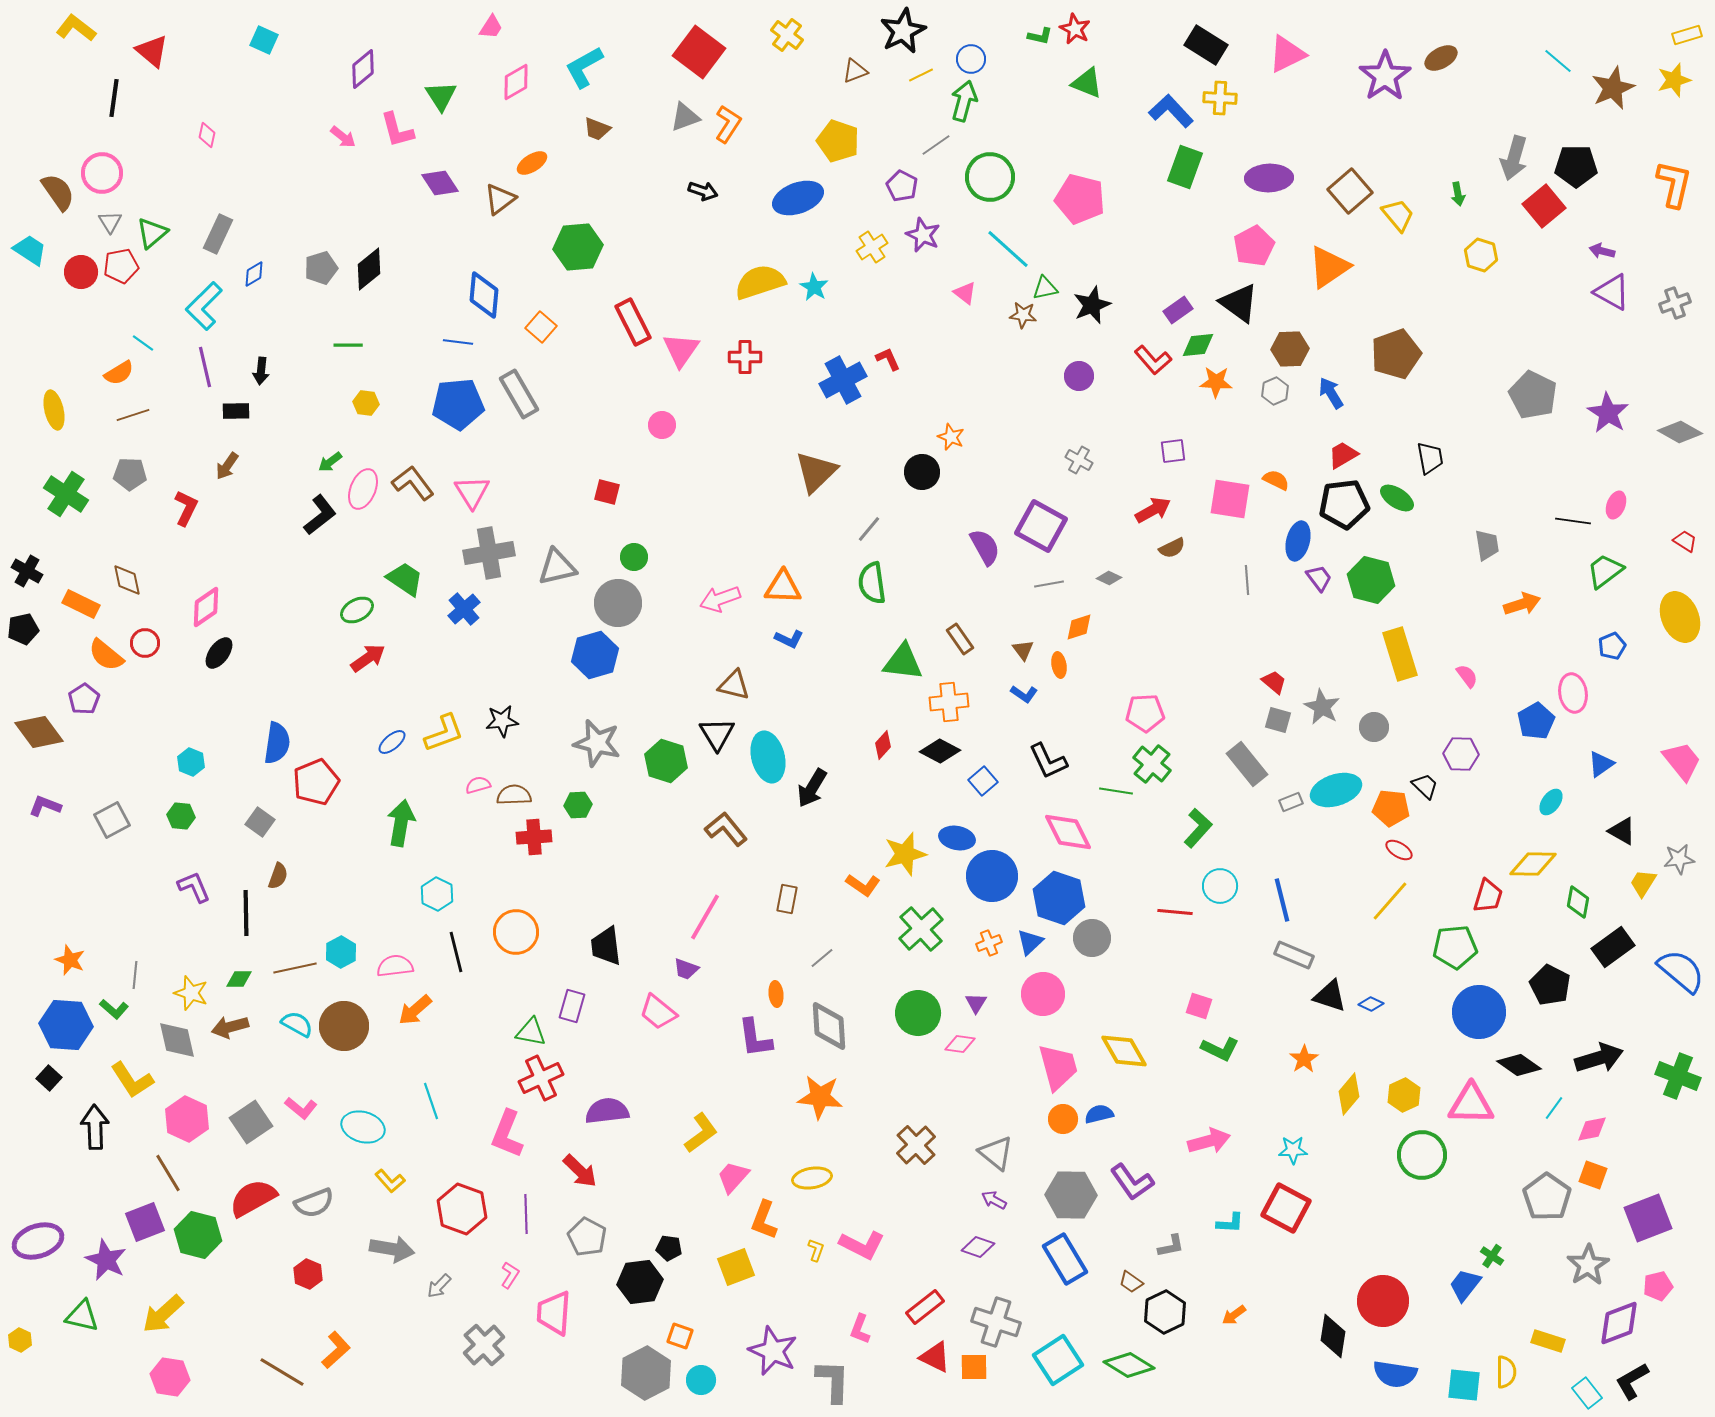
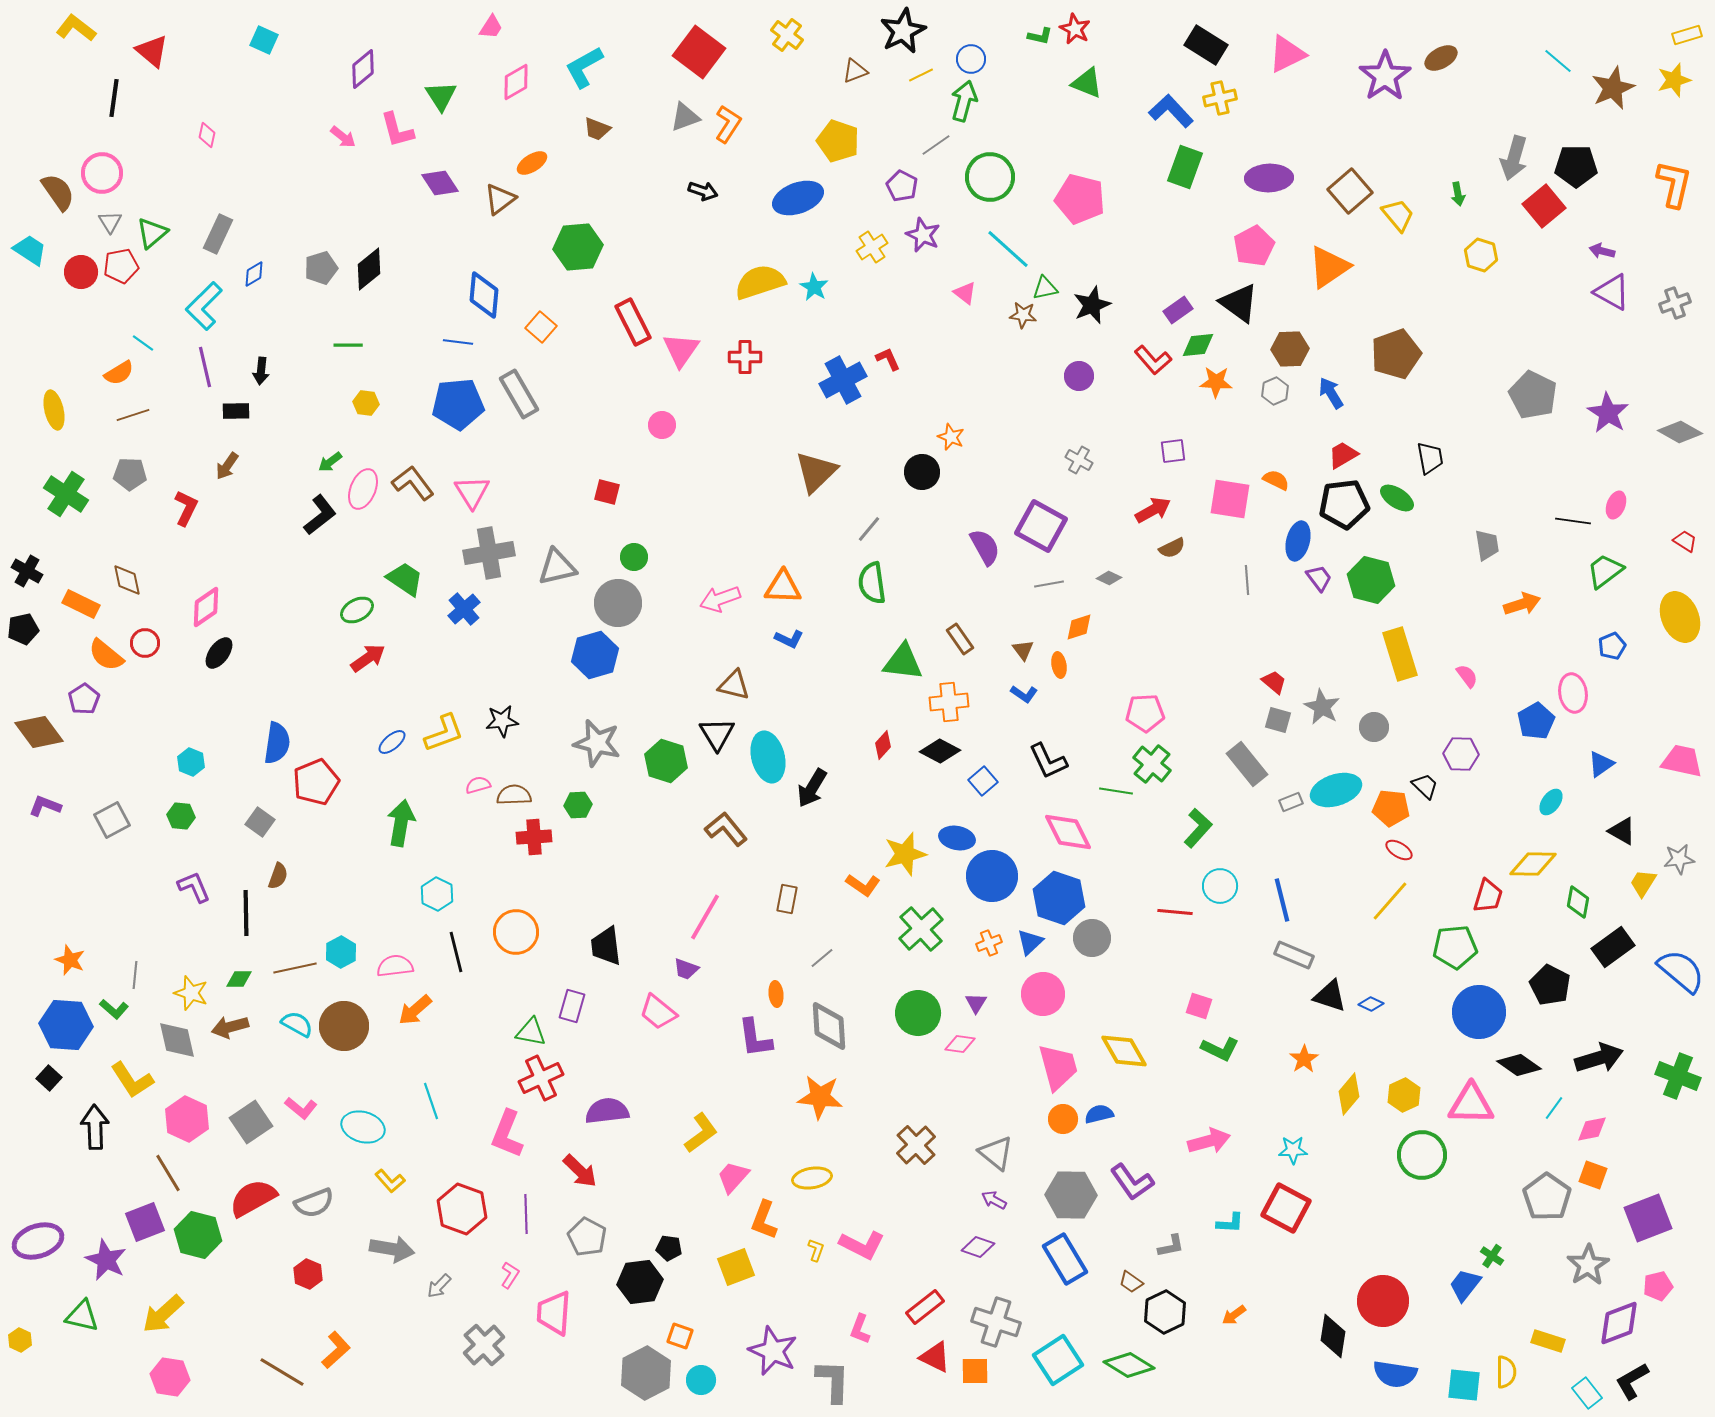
yellow cross at (1220, 98): rotated 16 degrees counterclockwise
pink trapezoid at (1682, 761): rotated 39 degrees counterclockwise
orange square at (974, 1367): moved 1 px right, 4 px down
